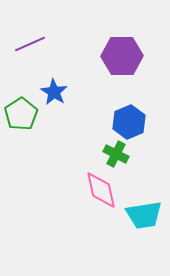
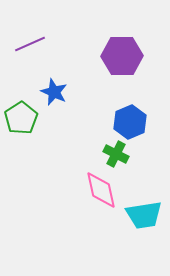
blue star: rotated 8 degrees counterclockwise
green pentagon: moved 4 px down
blue hexagon: moved 1 px right
